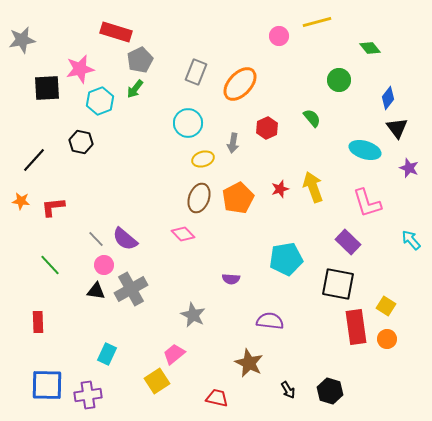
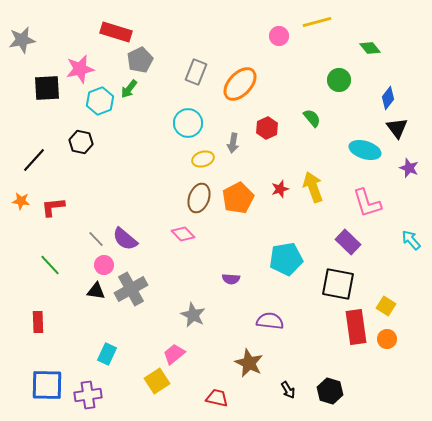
green arrow at (135, 89): moved 6 px left
